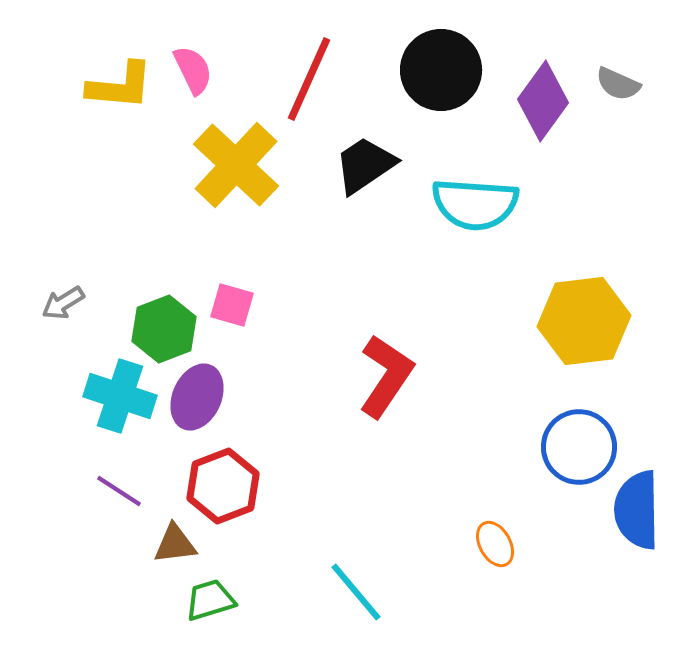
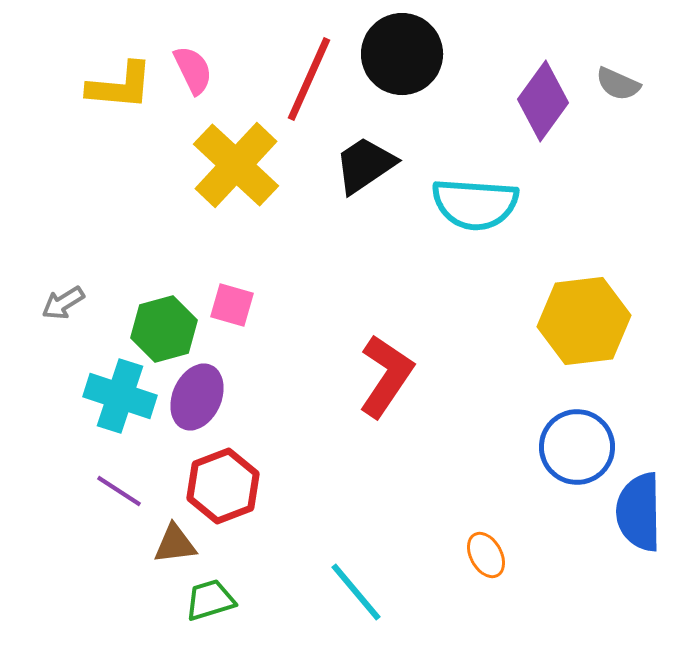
black circle: moved 39 px left, 16 px up
green hexagon: rotated 6 degrees clockwise
blue circle: moved 2 px left
blue semicircle: moved 2 px right, 2 px down
orange ellipse: moved 9 px left, 11 px down
